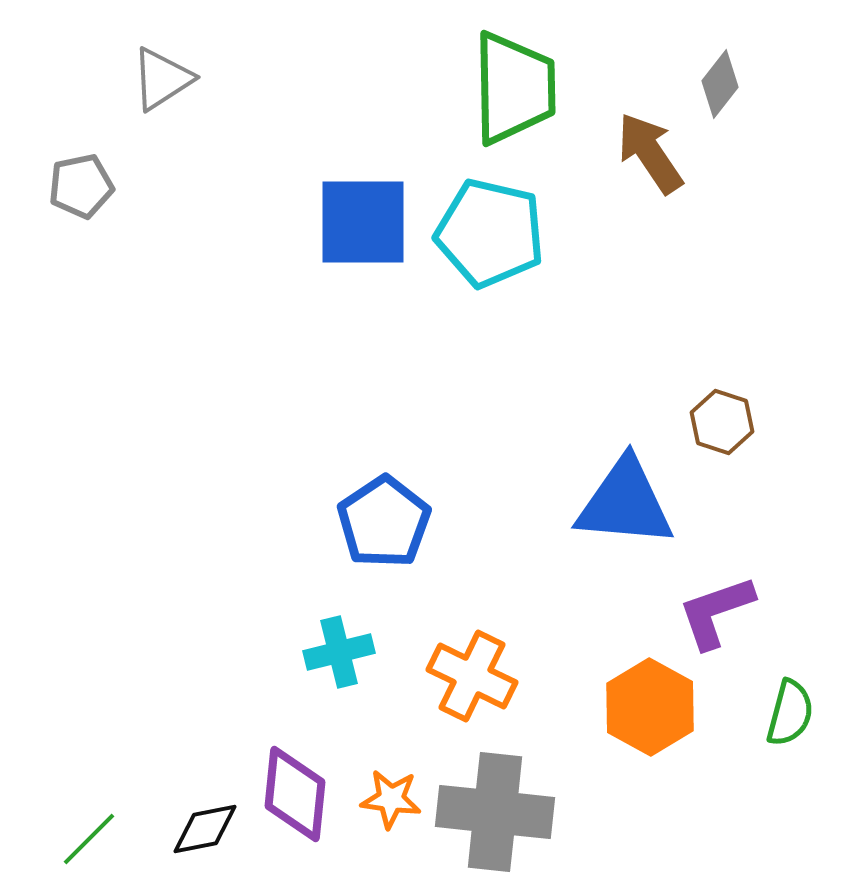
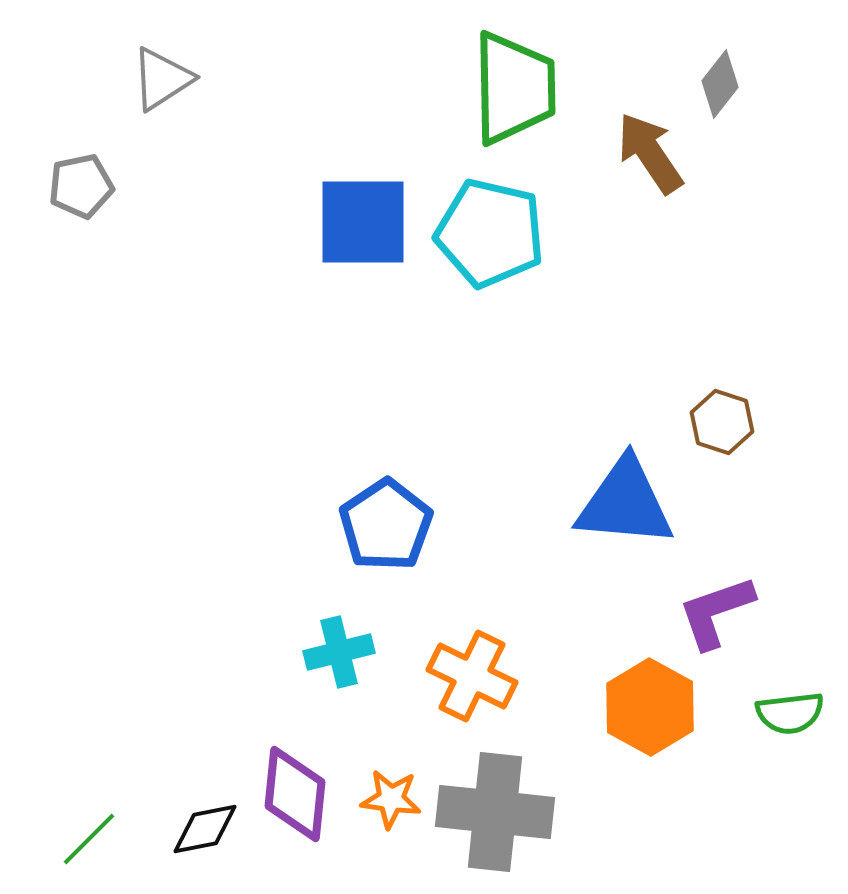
blue pentagon: moved 2 px right, 3 px down
green semicircle: rotated 68 degrees clockwise
